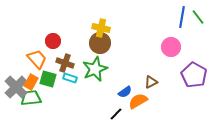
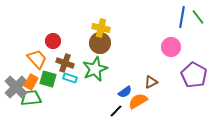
black line: moved 3 px up
